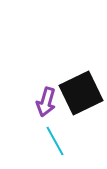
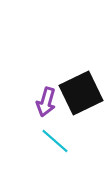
cyan line: rotated 20 degrees counterclockwise
